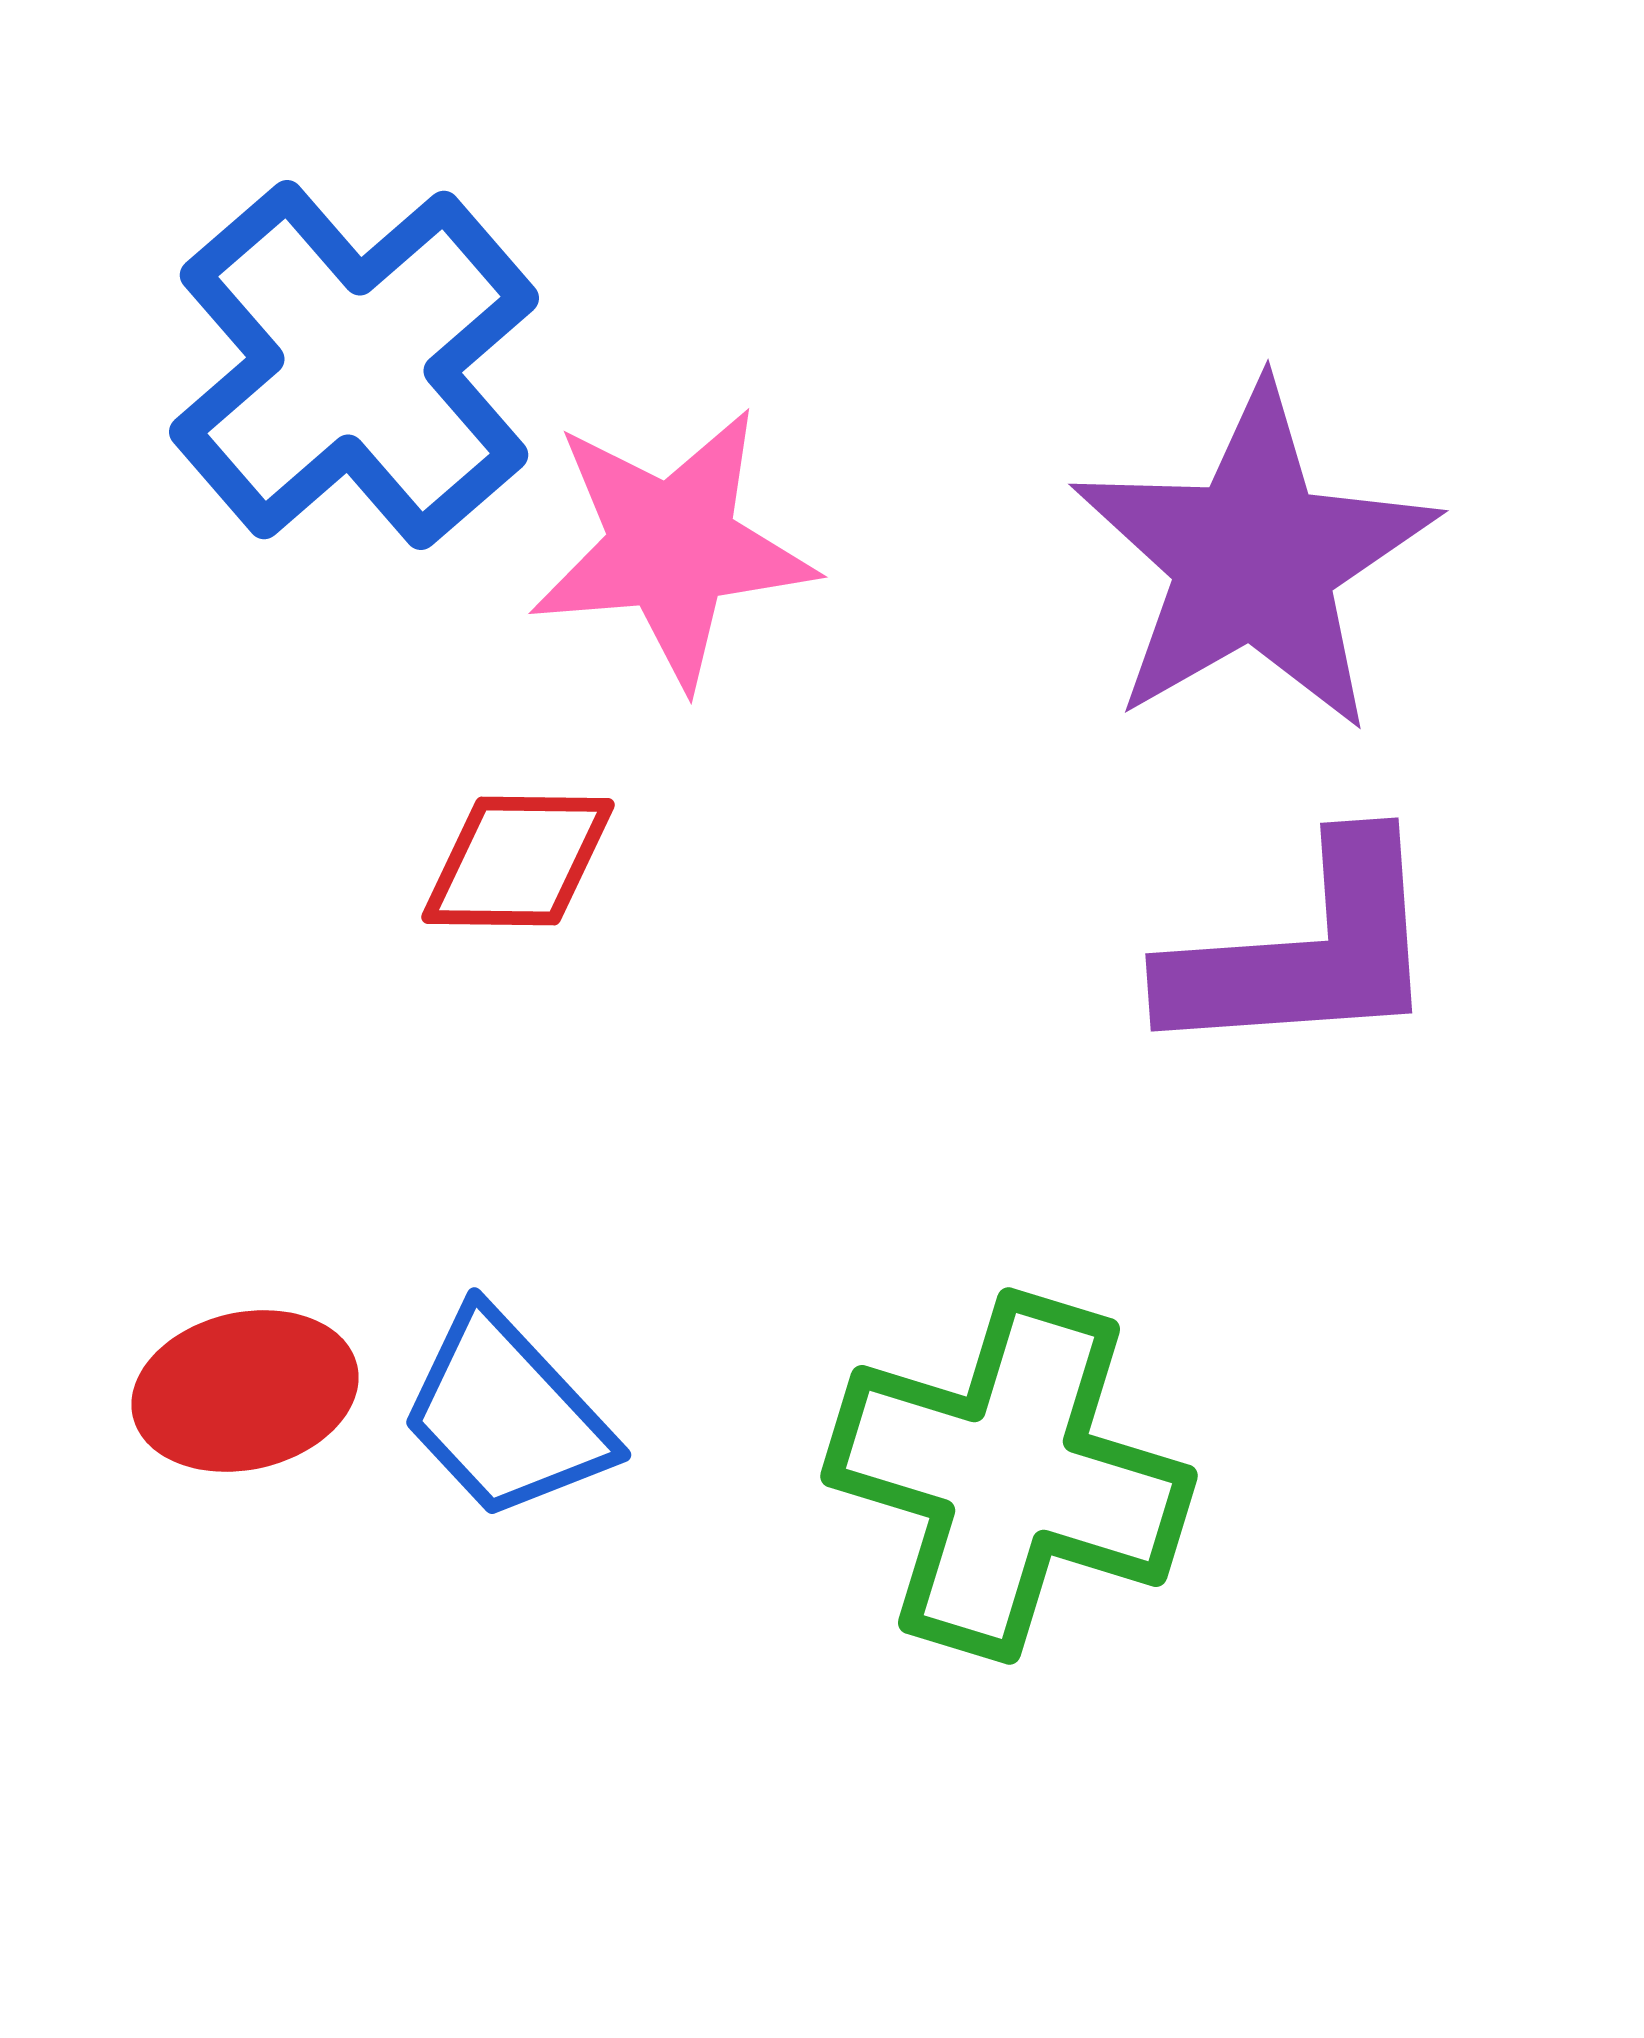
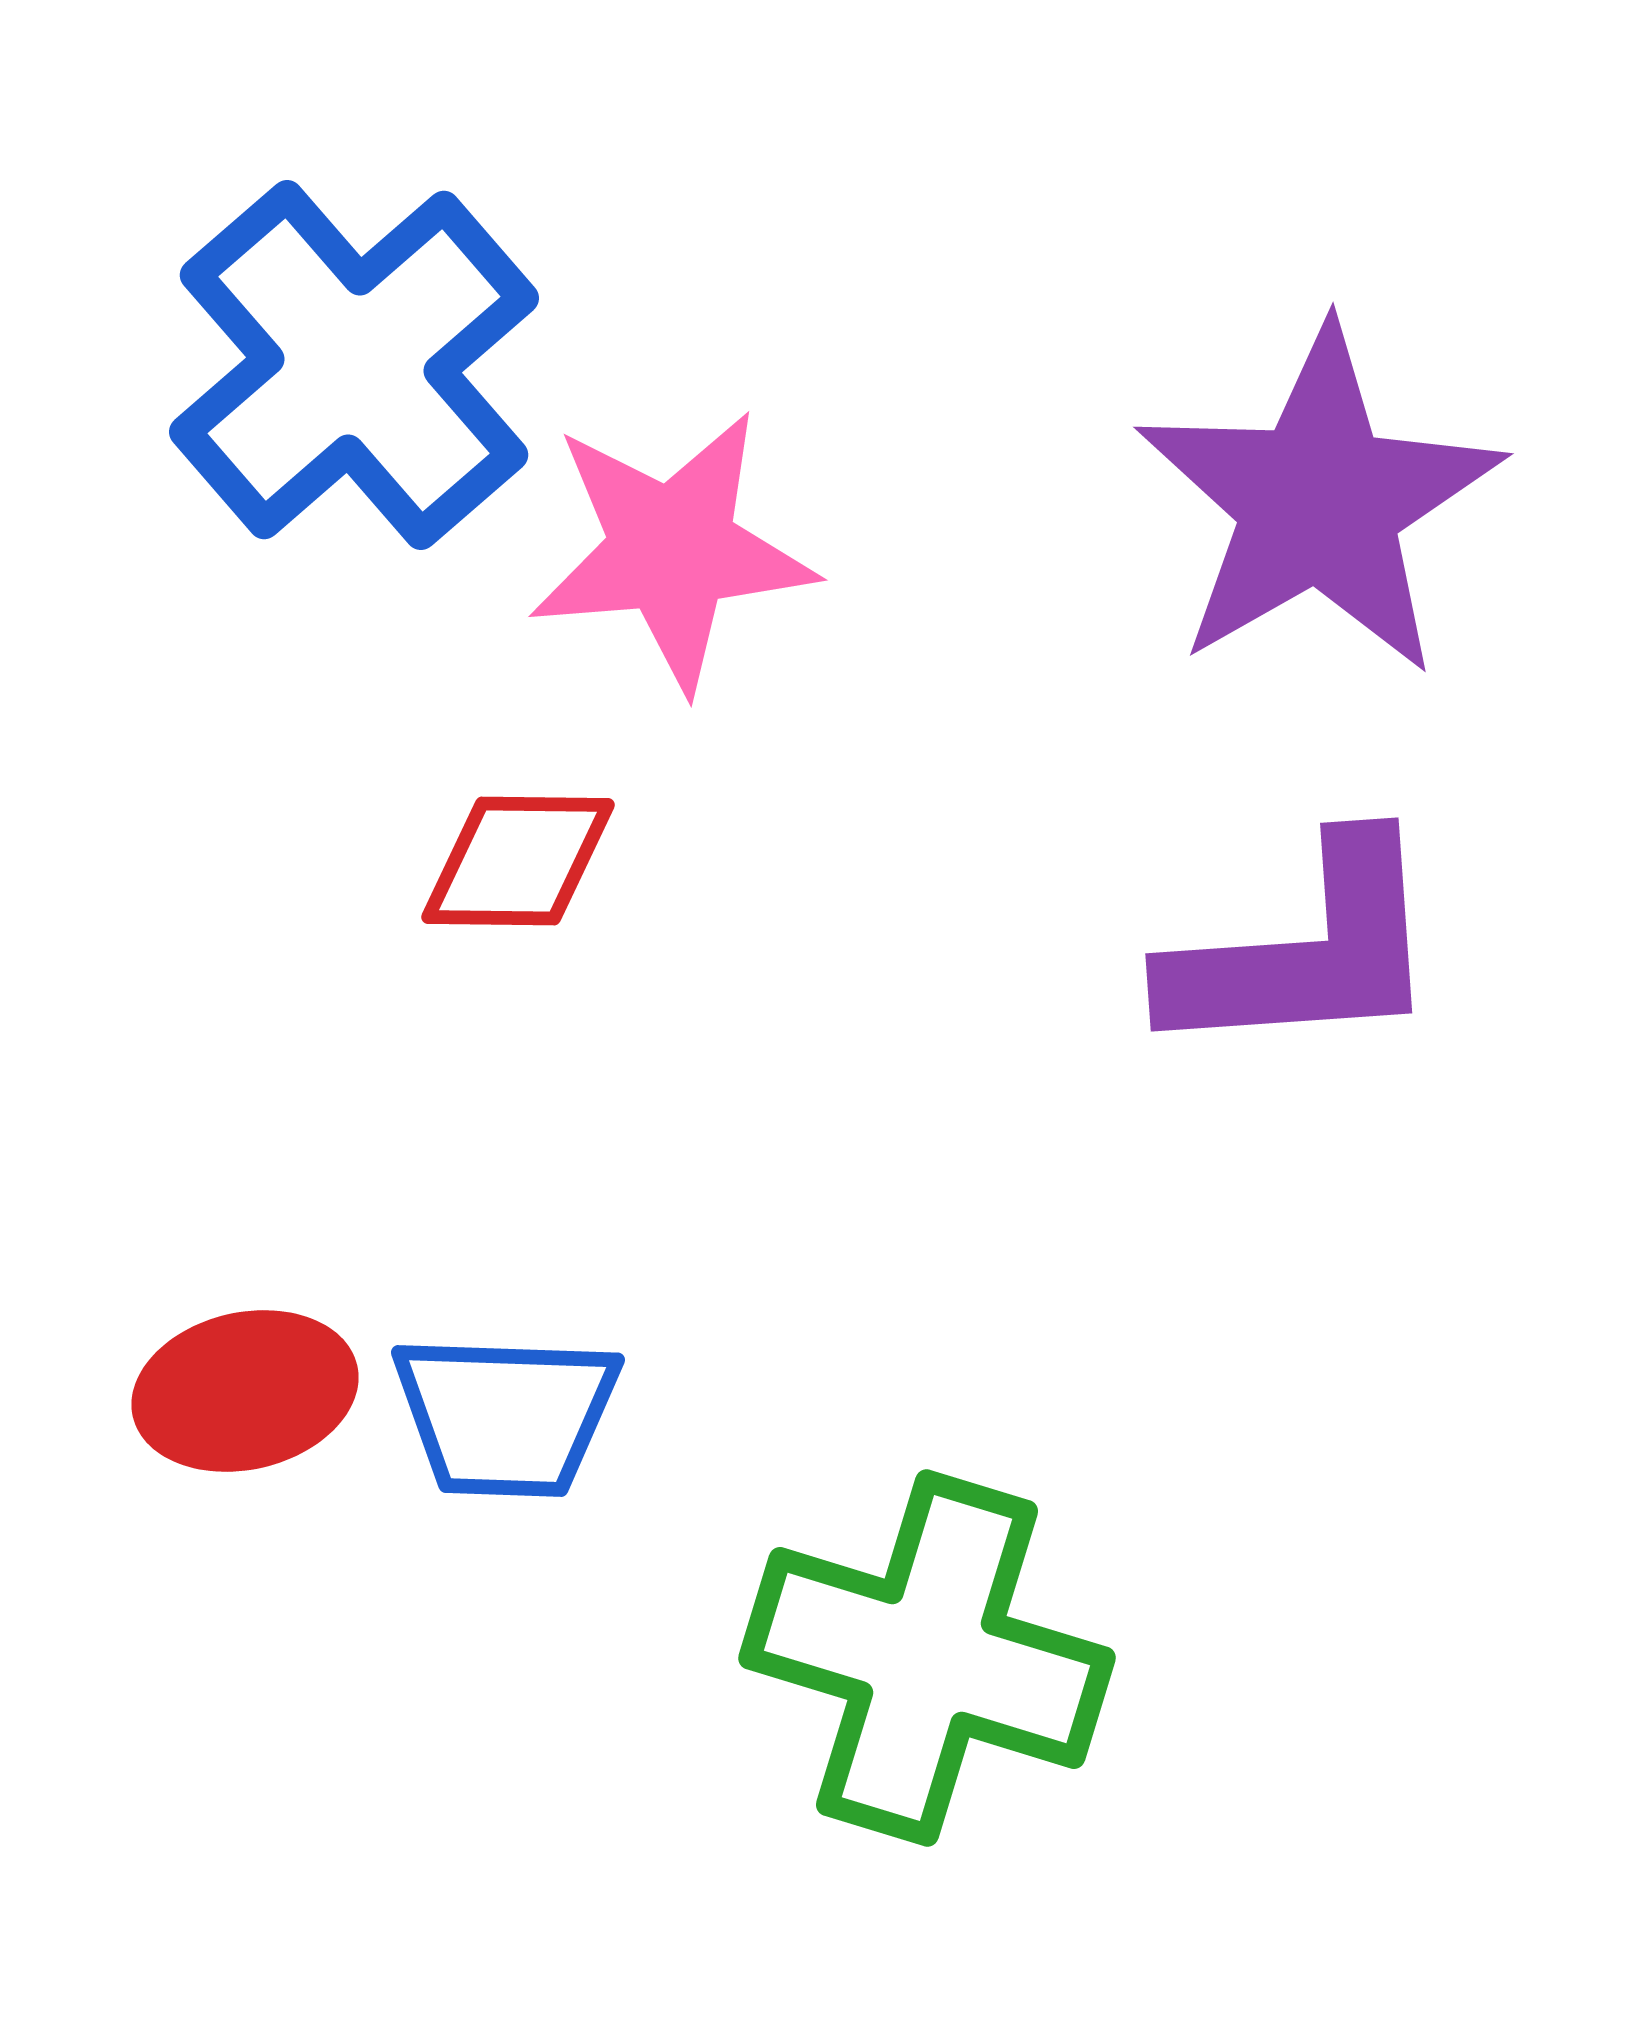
pink star: moved 3 px down
purple star: moved 65 px right, 57 px up
blue trapezoid: rotated 45 degrees counterclockwise
green cross: moved 82 px left, 182 px down
